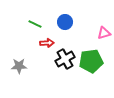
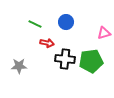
blue circle: moved 1 px right
red arrow: rotated 16 degrees clockwise
black cross: rotated 36 degrees clockwise
